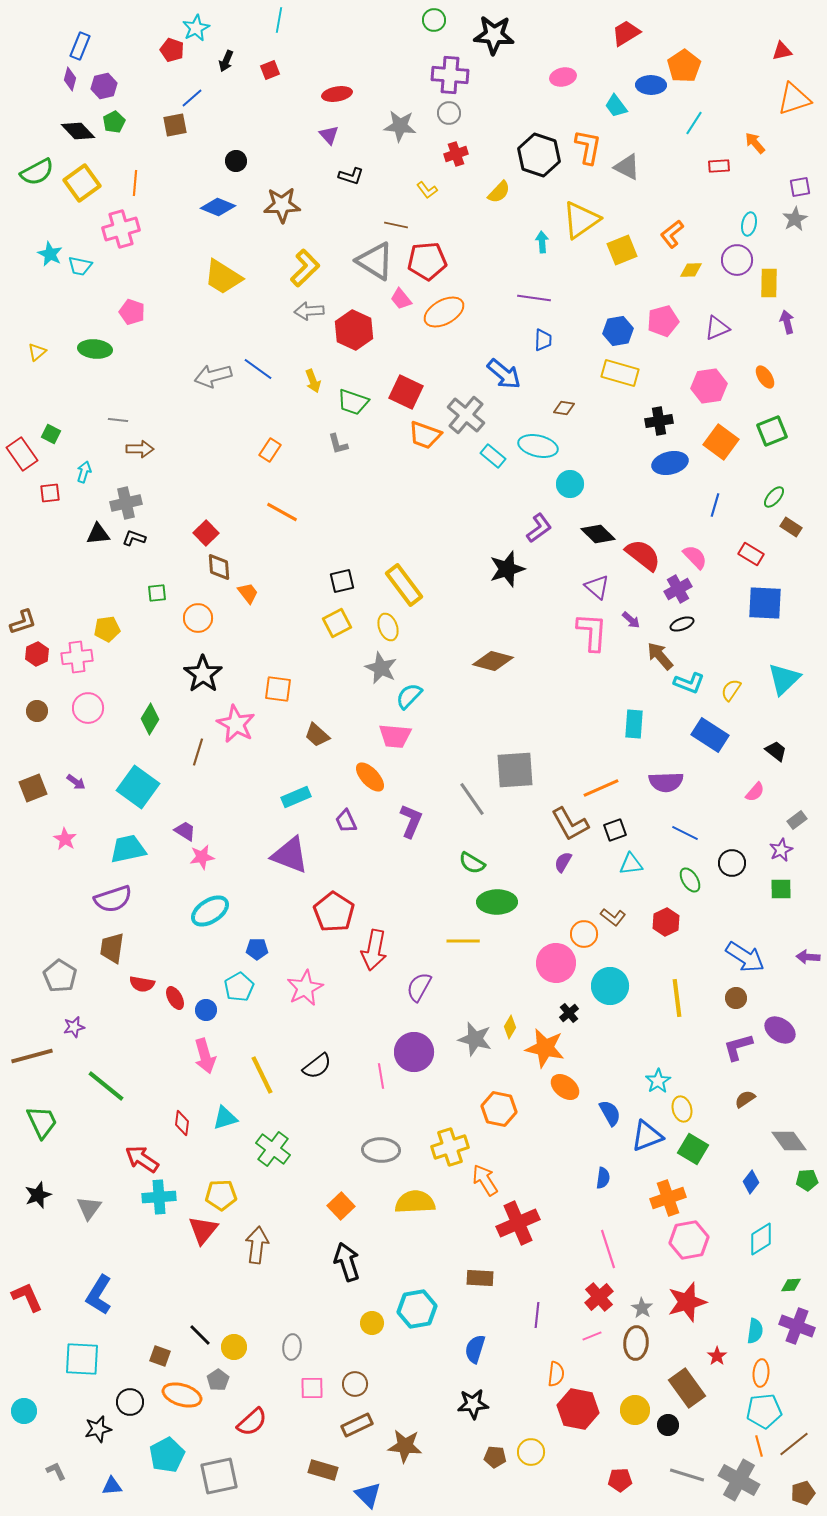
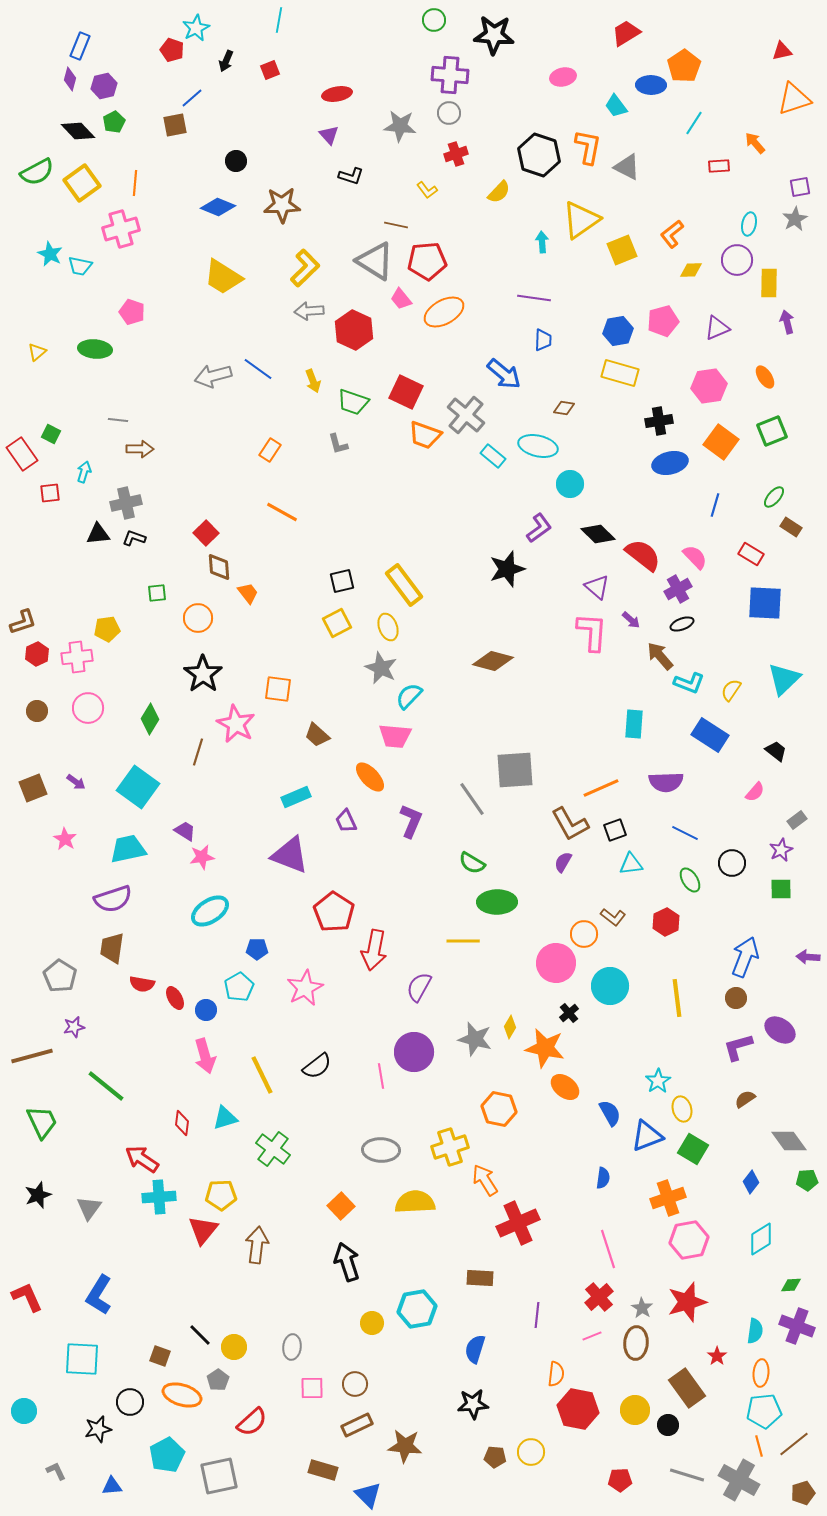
blue arrow at (745, 957): rotated 102 degrees counterclockwise
